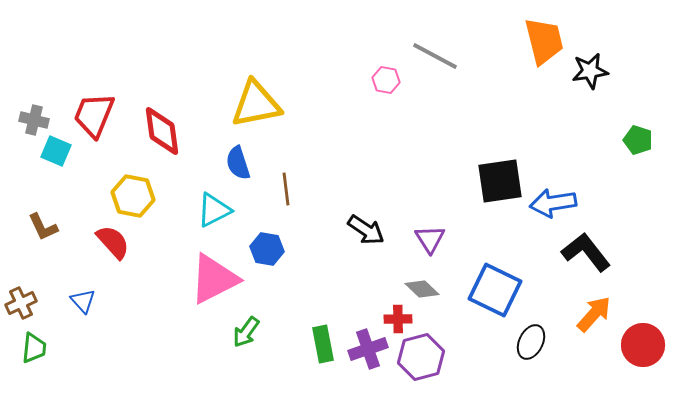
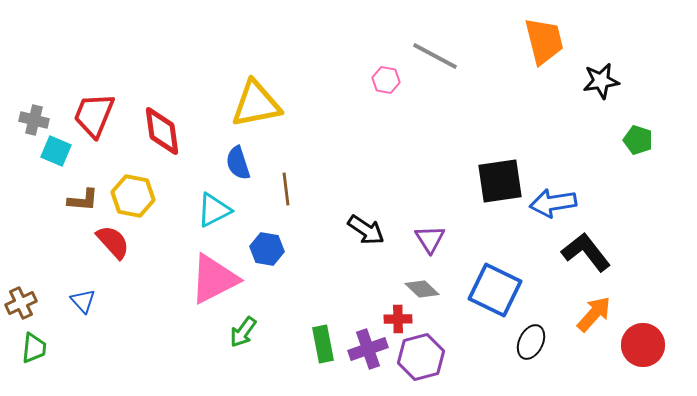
black star: moved 11 px right, 10 px down
brown L-shape: moved 40 px right, 27 px up; rotated 60 degrees counterclockwise
green arrow: moved 3 px left
